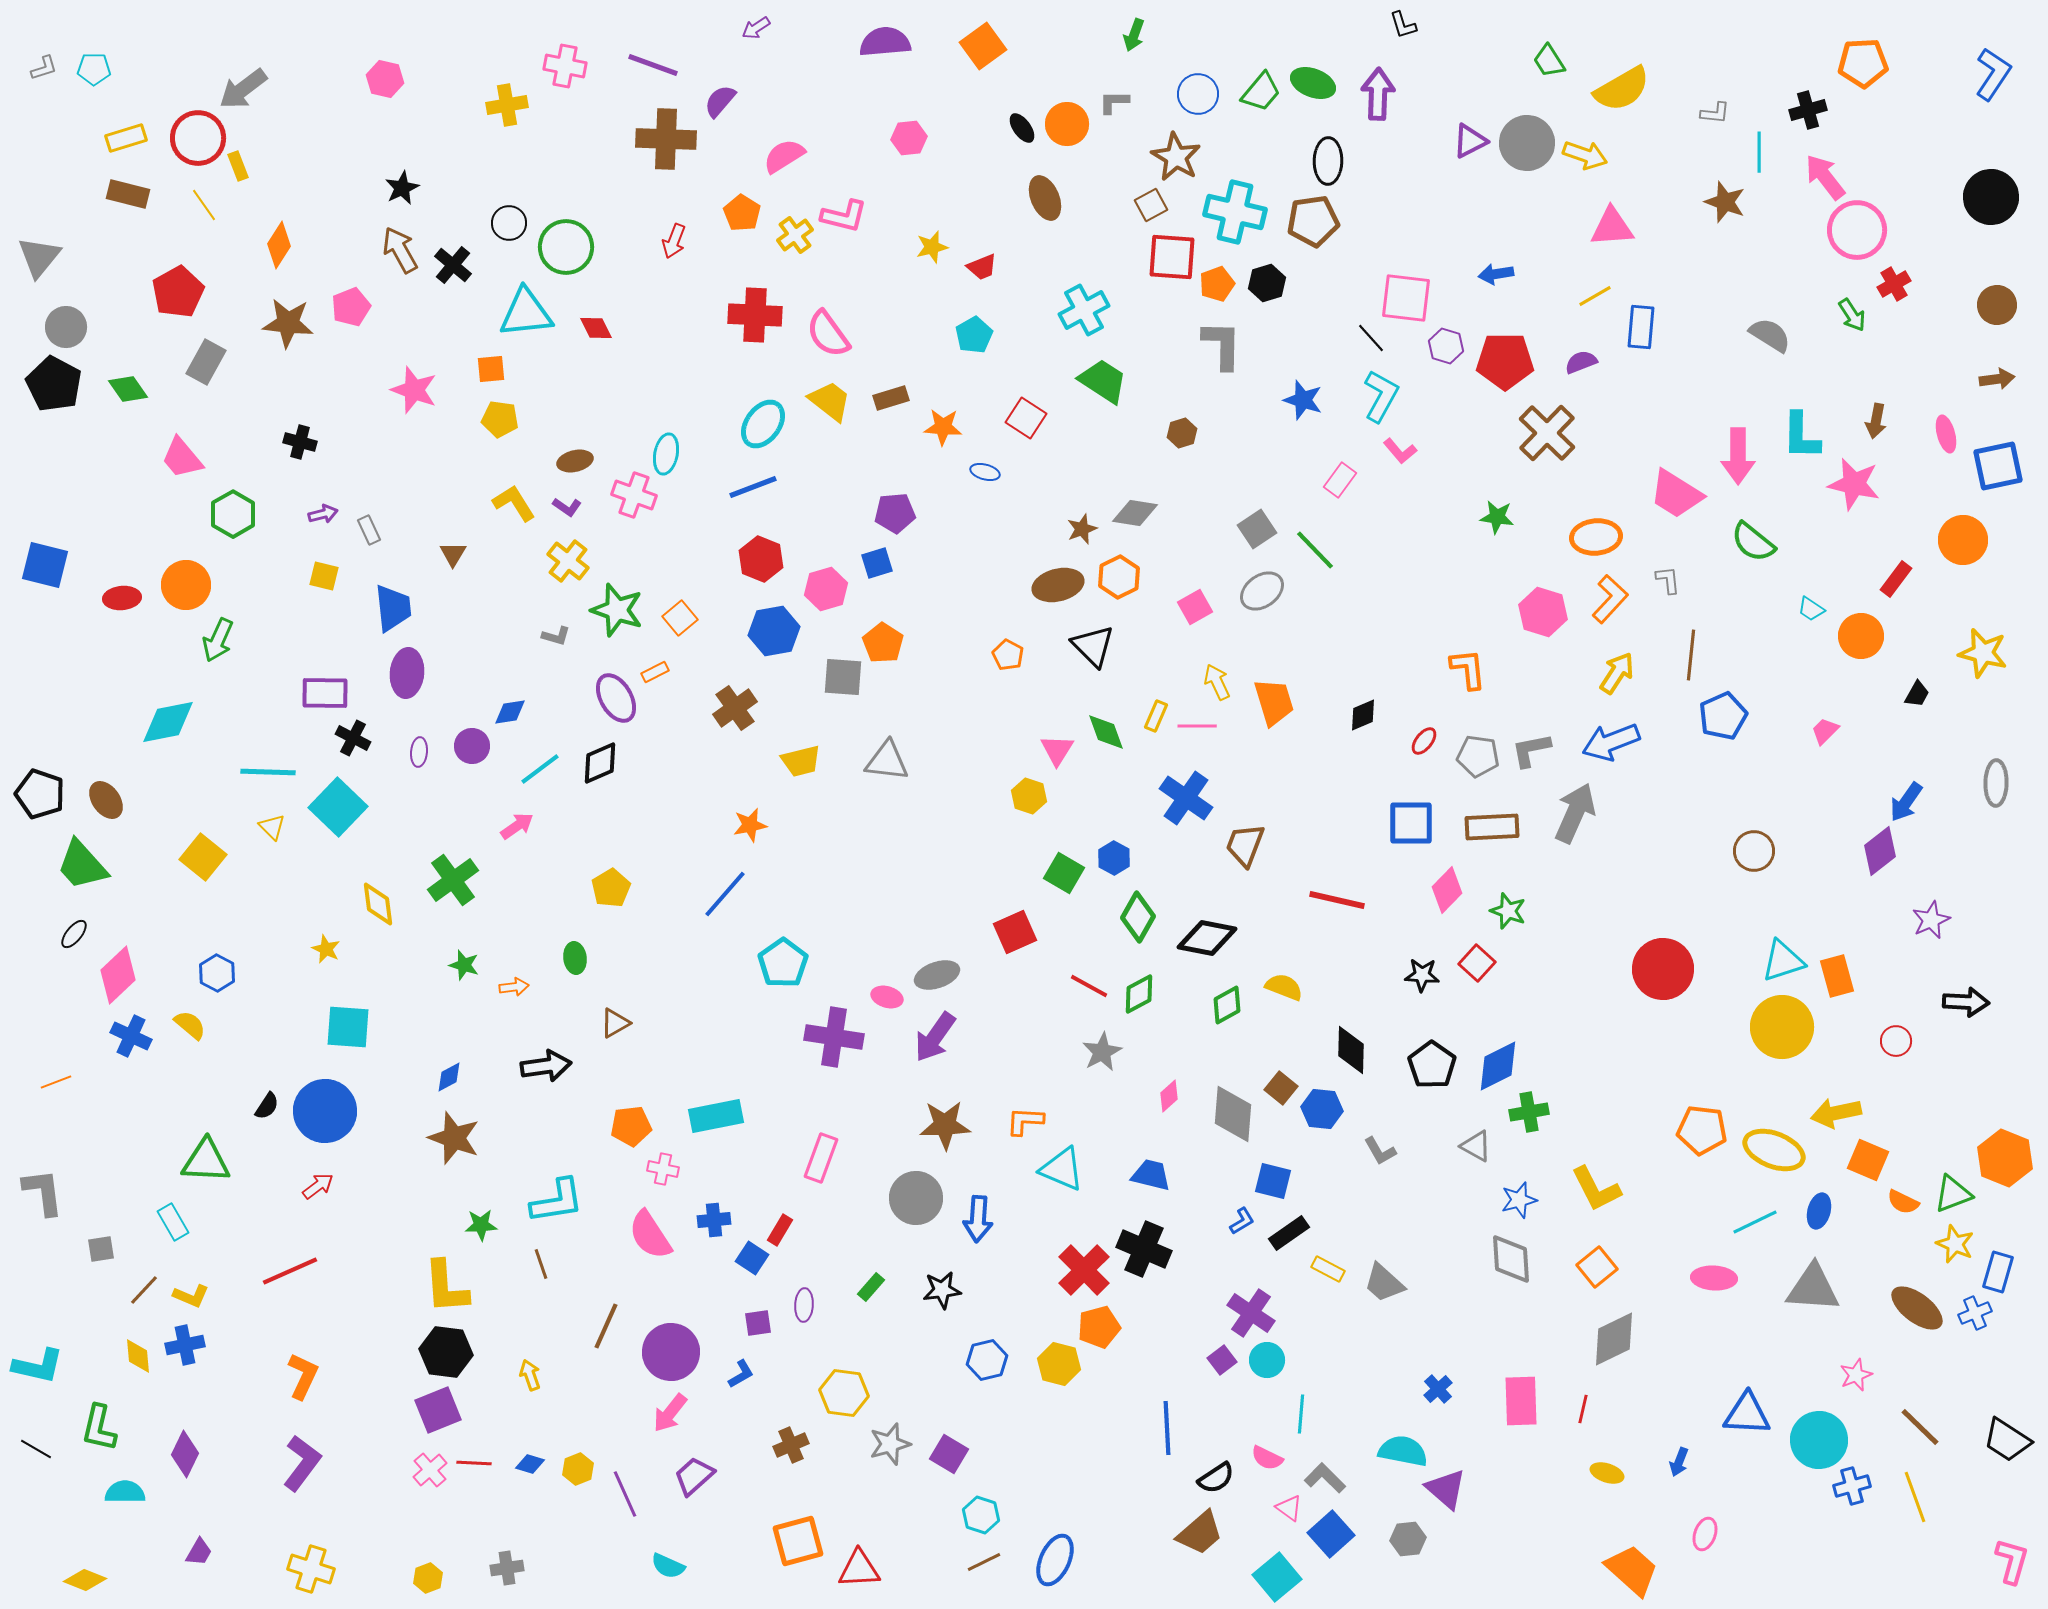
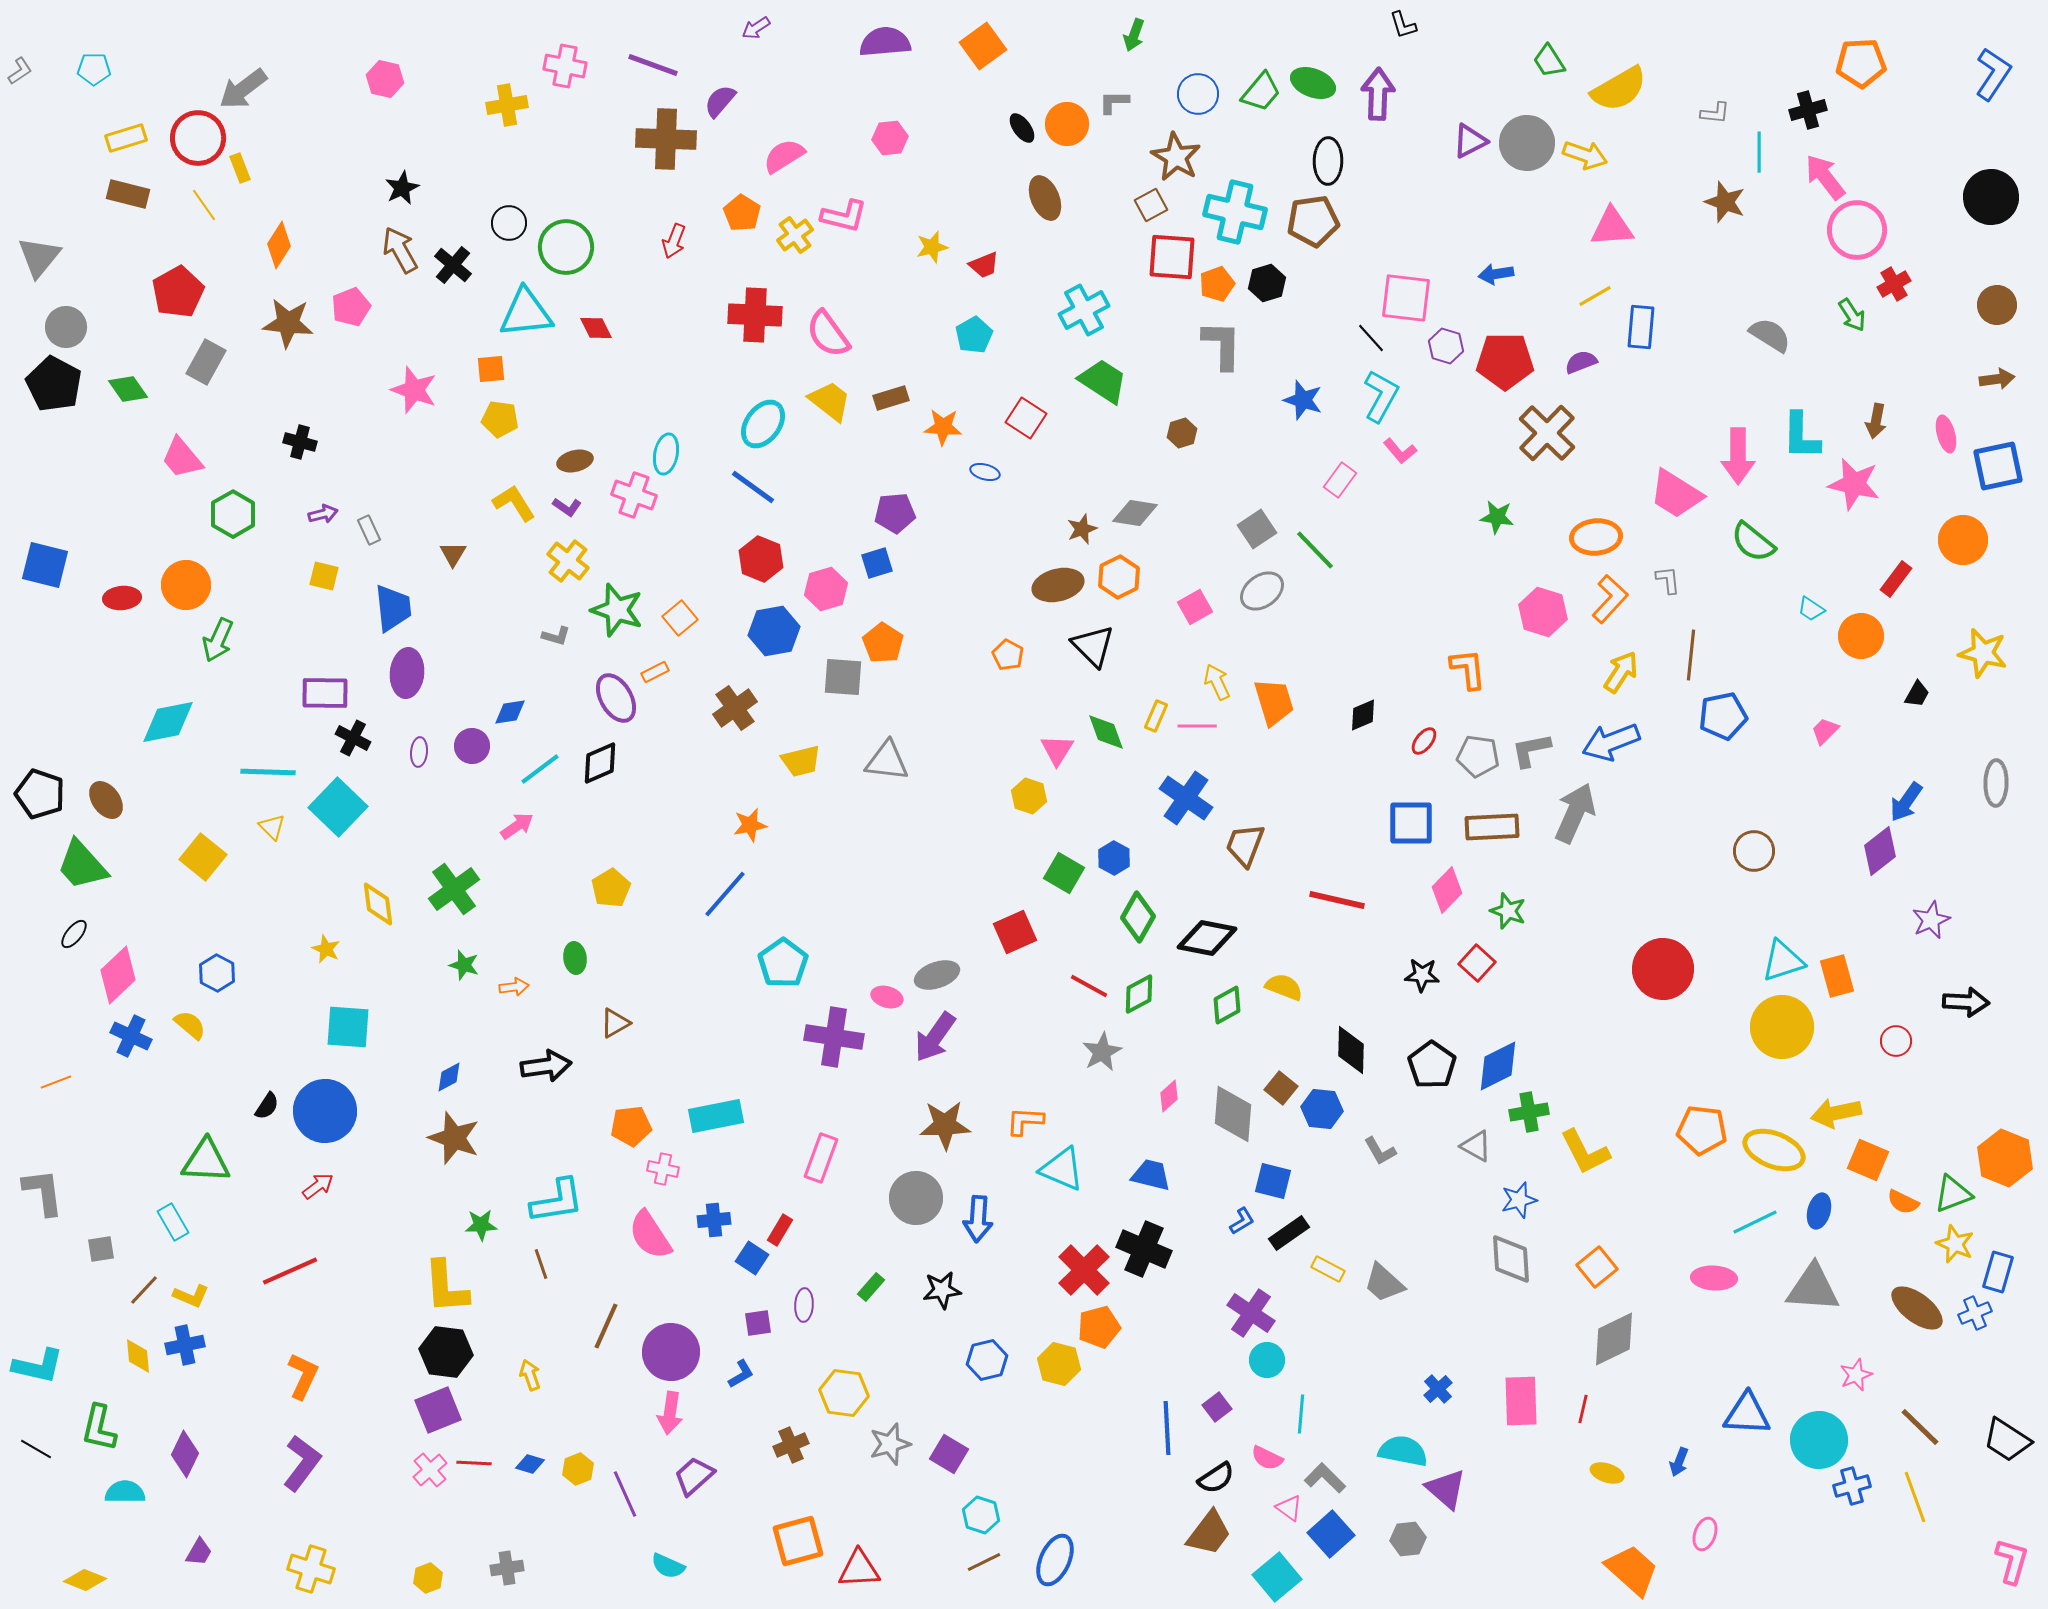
orange pentagon at (1863, 63): moved 2 px left
gray L-shape at (44, 68): moved 24 px left, 3 px down; rotated 16 degrees counterclockwise
yellow semicircle at (1622, 89): moved 3 px left
pink hexagon at (909, 138): moved 19 px left
yellow rectangle at (238, 166): moved 2 px right, 2 px down
red trapezoid at (982, 267): moved 2 px right, 2 px up
blue line at (753, 487): rotated 57 degrees clockwise
yellow arrow at (1617, 673): moved 4 px right, 1 px up
blue pentagon at (1723, 716): rotated 12 degrees clockwise
green cross at (453, 880): moved 1 px right, 9 px down
yellow L-shape at (1596, 1189): moved 11 px left, 37 px up
purple square at (1222, 1360): moved 5 px left, 47 px down
pink arrow at (670, 1413): rotated 30 degrees counterclockwise
brown trapezoid at (1200, 1533): moved 9 px right; rotated 12 degrees counterclockwise
